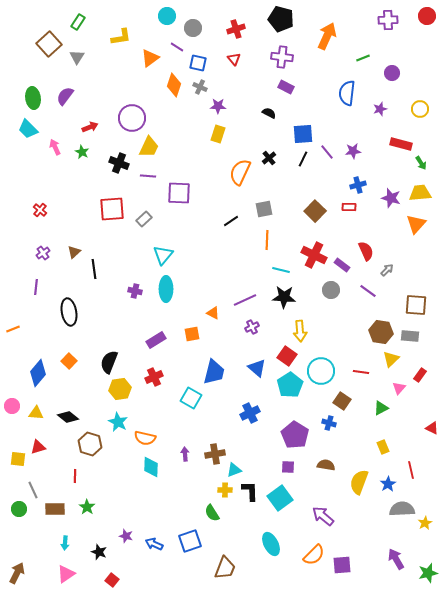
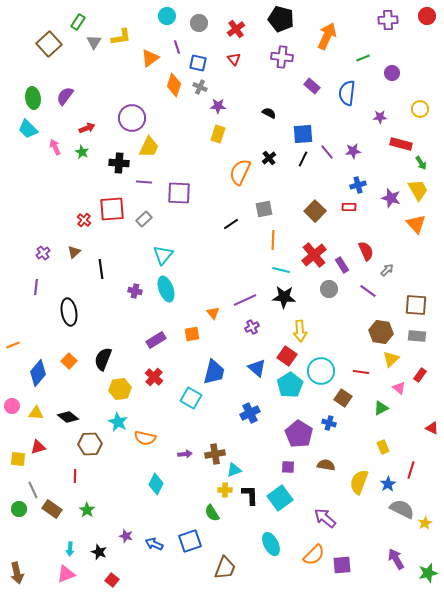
gray circle at (193, 28): moved 6 px right, 5 px up
red cross at (236, 29): rotated 18 degrees counterclockwise
purple line at (177, 47): rotated 40 degrees clockwise
gray triangle at (77, 57): moved 17 px right, 15 px up
purple rectangle at (286, 87): moved 26 px right, 1 px up; rotated 14 degrees clockwise
purple star at (380, 109): moved 8 px down; rotated 16 degrees clockwise
red arrow at (90, 127): moved 3 px left, 1 px down
black cross at (119, 163): rotated 18 degrees counterclockwise
purple line at (148, 176): moved 4 px left, 6 px down
yellow trapezoid at (420, 193): moved 2 px left, 3 px up; rotated 65 degrees clockwise
red cross at (40, 210): moved 44 px right, 10 px down
black line at (231, 221): moved 3 px down
orange triangle at (416, 224): rotated 25 degrees counterclockwise
orange line at (267, 240): moved 6 px right
red cross at (314, 255): rotated 25 degrees clockwise
purple rectangle at (342, 265): rotated 21 degrees clockwise
black line at (94, 269): moved 7 px right
cyan ellipse at (166, 289): rotated 20 degrees counterclockwise
gray circle at (331, 290): moved 2 px left, 1 px up
orange triangle at (213, 313): rotated 24 degrees clockwise
orange line at (13, 329): moved 16 px down
gray rectangle at (410, 336): moved 7 px right
black semicircle at (109, 362): moved 6 px left, 3 px up
red cross at (154, 377): rotated 24 degrees counterclockwise
pink triangle at (399, 388): rotated 32 degrees counterclockwise
brown square at (342, 401): moved 1 px right, 3 px up
purple pentagon at (295, 435): moved 4 px right, 1 px up
brown hexagon at (90, 444): rotated 20 degrees counterclockwise
purple arrow at (185, 454): rotated 88 degrees clockwise
cyan diamond at (151, 467): moved 5 px right, 17 px down; rotated 25 degrees clockwise
red line at (411, 470): rotated 30 degrees clockwise
black L-shape at (250, 491): moved 4 px down
green star at (87, 507): moved 3 px down
brown rectangle at (55, 509): moved 3 px left; rotated 36 degrees clockwise
gray semicircle at (402, 509): rotated 30 degrees clockwise
purple arrow at (323, 516): moved 2 px right, 2 px down
cyan arrow at (65, 543): moved 5 px right, 6 px down
brown arrow at (17, 573): rotated 140 degrees clockwise
pink triangle at (66, 574): rotated 12 degrees clockwise
